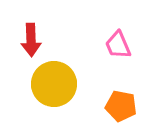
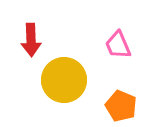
yellow circle: moved 10 px right, 4 px up
orange pentagon: rotated 12 degrees clockwise
